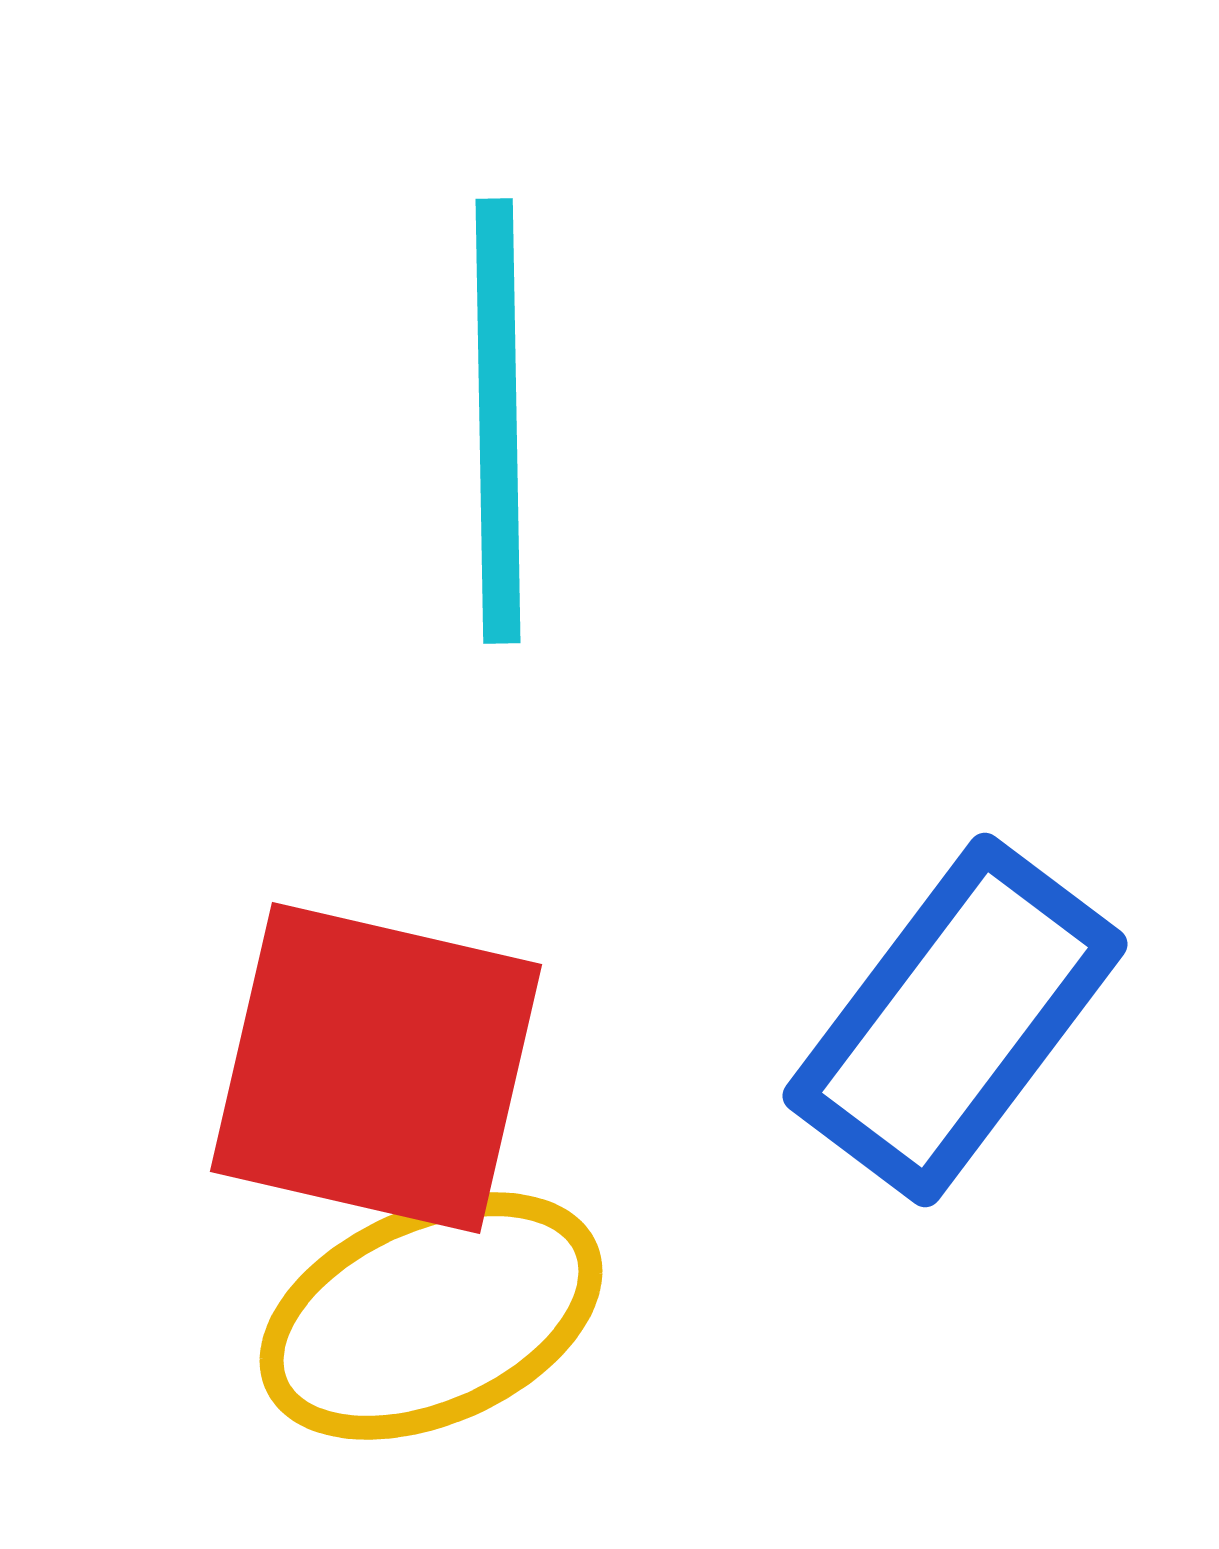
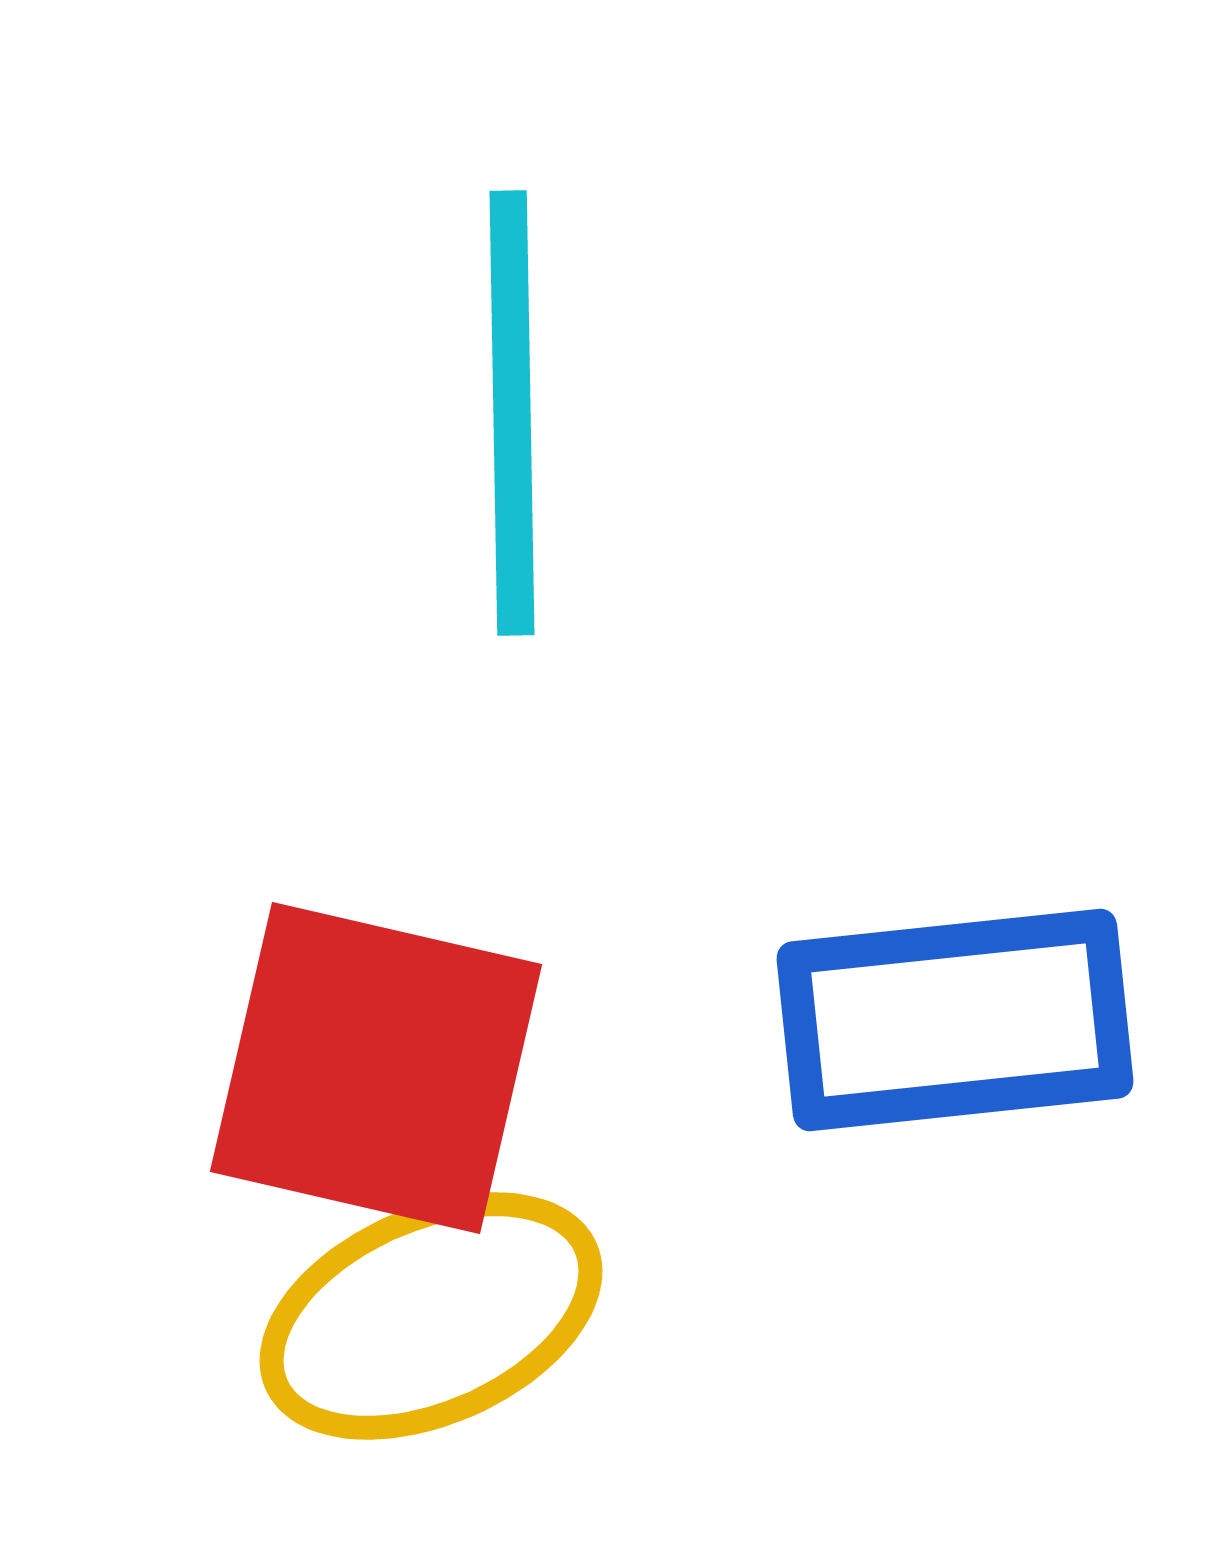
cyan line: moved 14 px right, 8 px up
blue rectangle: rotated 47 degrees clockwise
